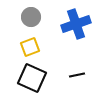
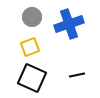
gray circle: moved 1 px right
blue cross: moved 7 px left
